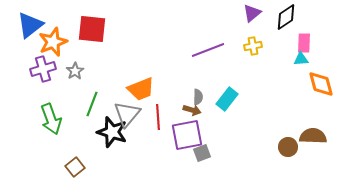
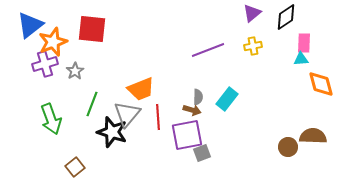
purple cross: moved 2 px right, 5 px up
